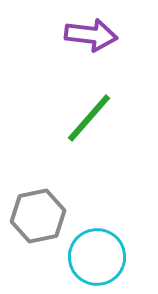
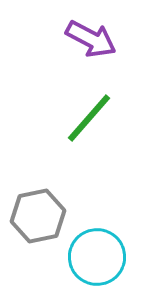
purple arrow: moved 4 px down; rotated 21 degrees clockwise
